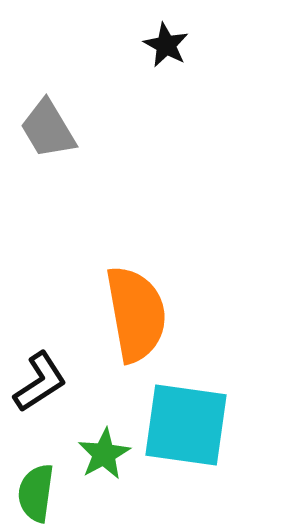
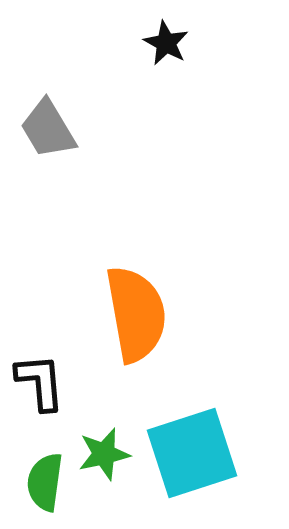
black star: moved 2 px up
black L-shape: rotated 62 degrees counterclockwise
cyan square: moved 6 px right, 28 px down; rotated 26 degrees counterclockwise
green star: rotated 16 degrees clockwise
green semicircle: moved 9 px right, 11 px up
